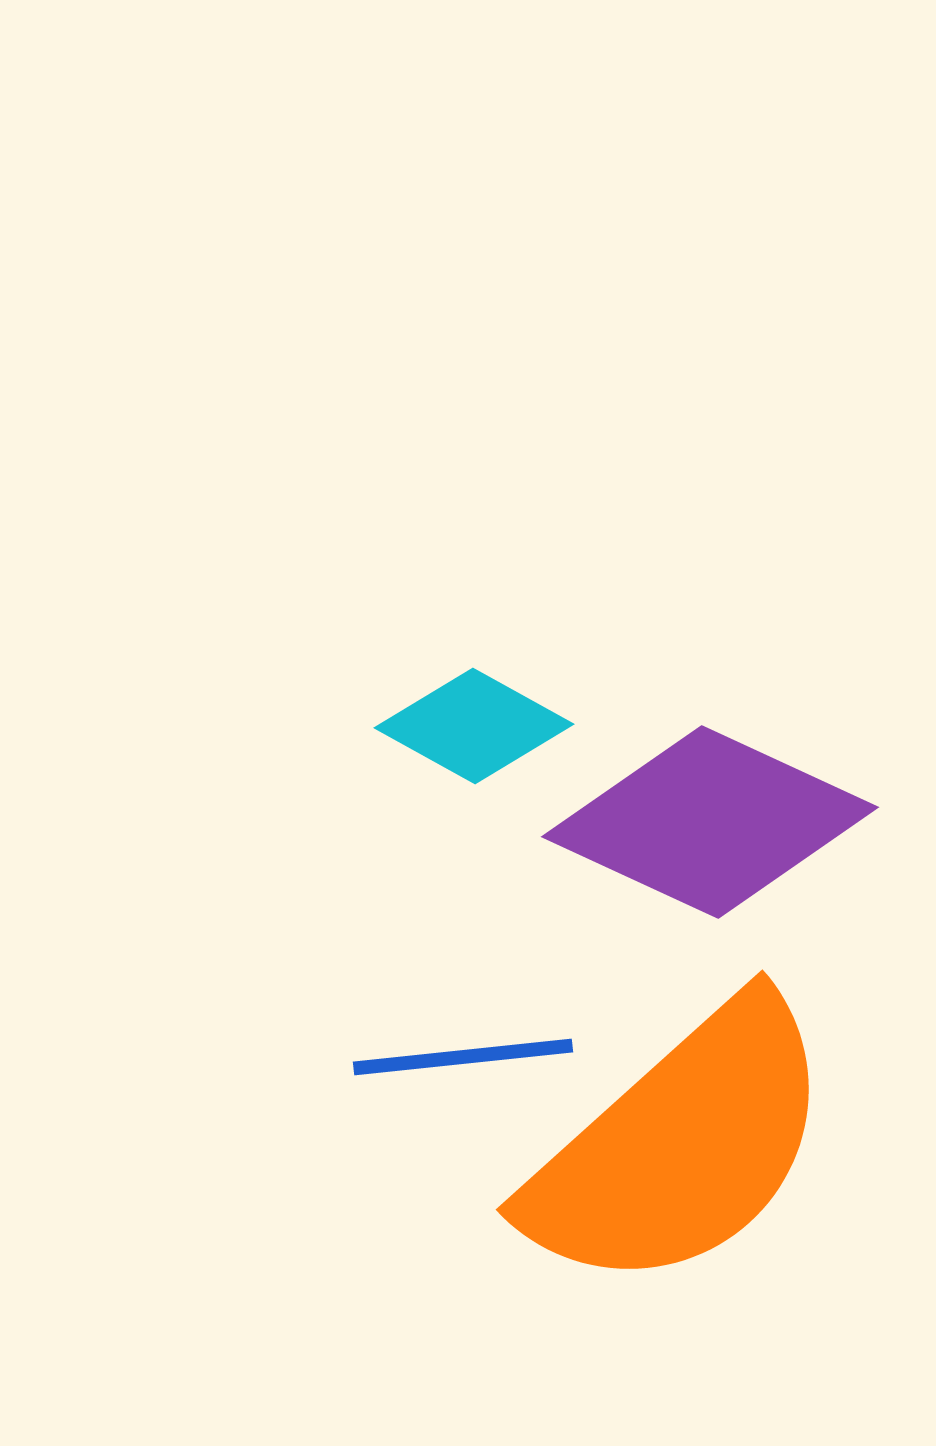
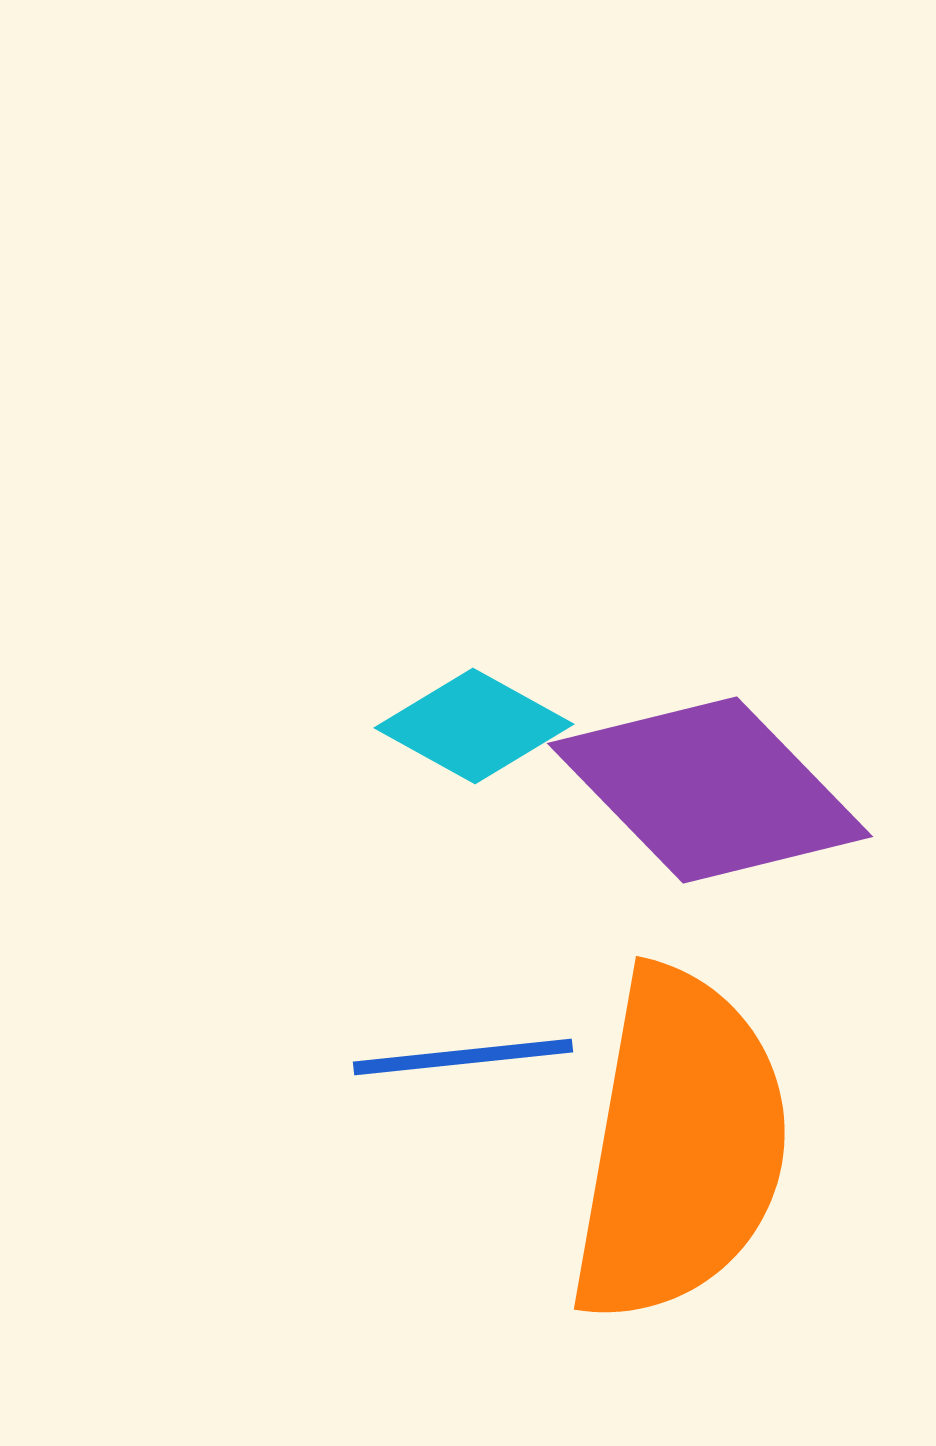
purple diamond: moved 32 px up; rotated 21 degrees clockwise
orange semicircle: rotated 38 degrees counterclockwise
